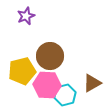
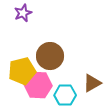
purple star: moved 3 px left, 3 px up
pink hexagon: moved 9 px left
cyan hexagon: rotated 15 degrees clockwise
